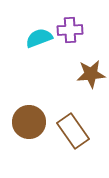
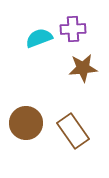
purple cross: moved 3 px right, 1 px up
brown star: moved 8 px left, 6 px up
brown circle: moved 3 px left, 1 px down
